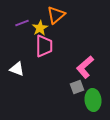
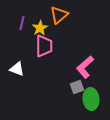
orange triangle: moved 3 px right
purple line: rotated 56 degrees counterclockwise
green ellipse: moved 2 px left, 1 px up
